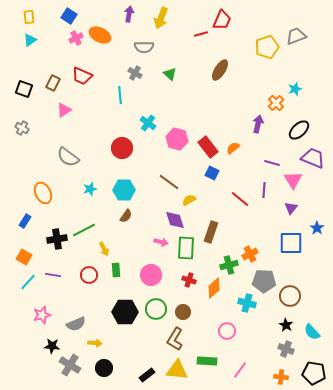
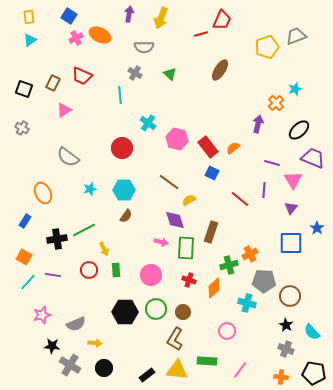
red circle at (89, 275): moved 5 px up
